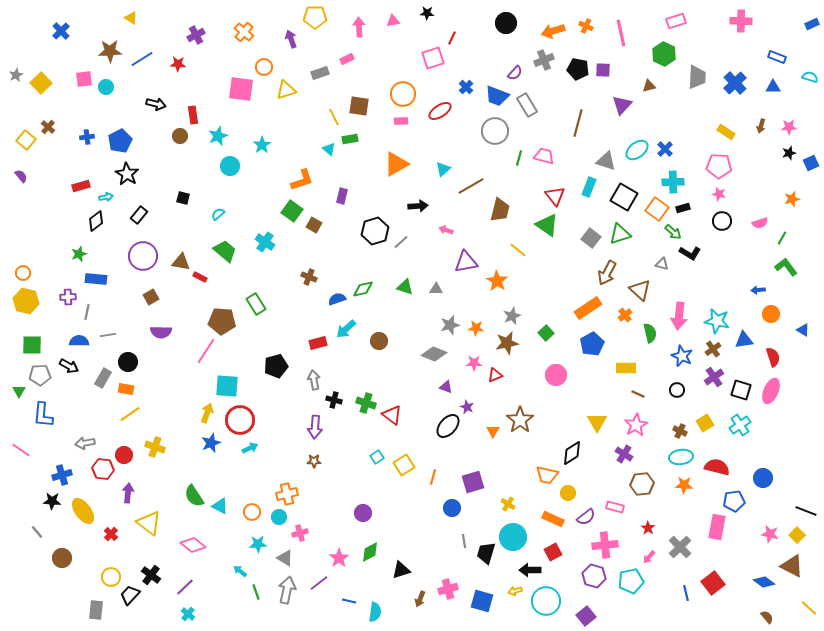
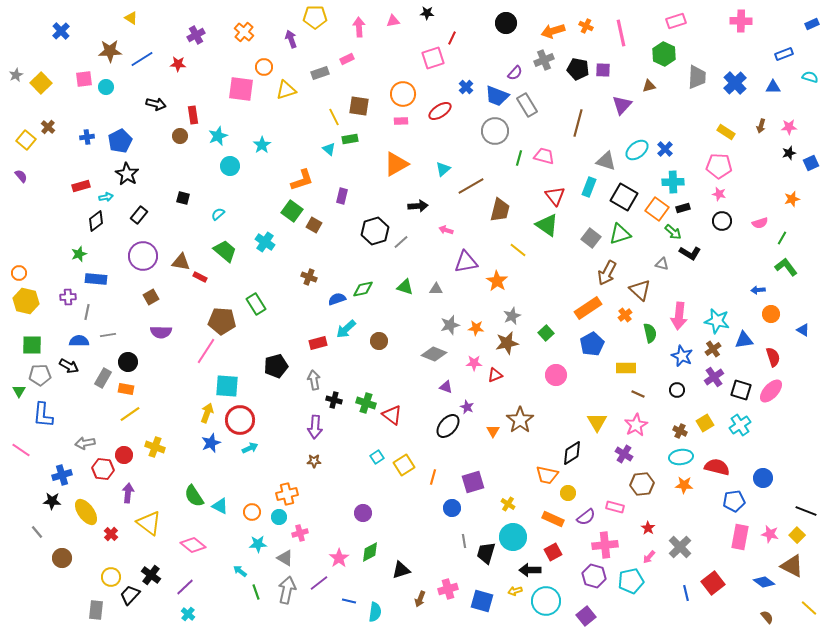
blue rectangle at (777, 57): moved 7 px right, 3 px up; rotated 42 degrees counterclockwise
orange circle at (23, 273): moved 4 px left
pink ellipse at (771, 391): rotated 20 degrees clockwise
yellow ellipse at (83, 511): moved 3 px right, 1 px down
pink rectangle at (717, 527): moved 23 px right, 10 px down
